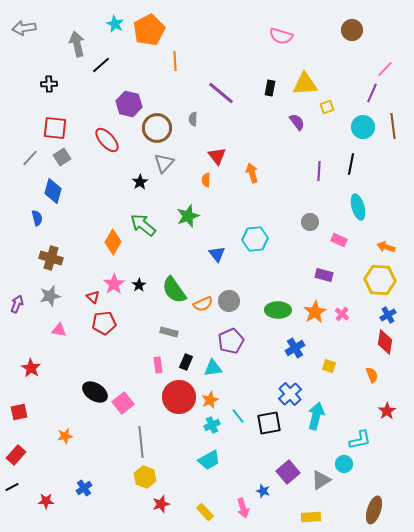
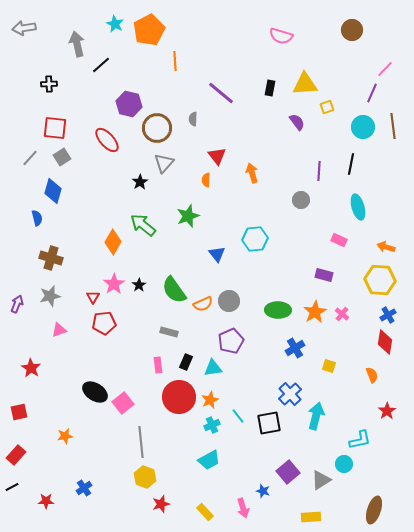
gray circle at (310, 222): moved 9 px left, 22 px up
red triangle at (93, 297): rotated 16 degrees clockwise
pink triangle at (59, 330): rotated 28 degrees counterclockwise
